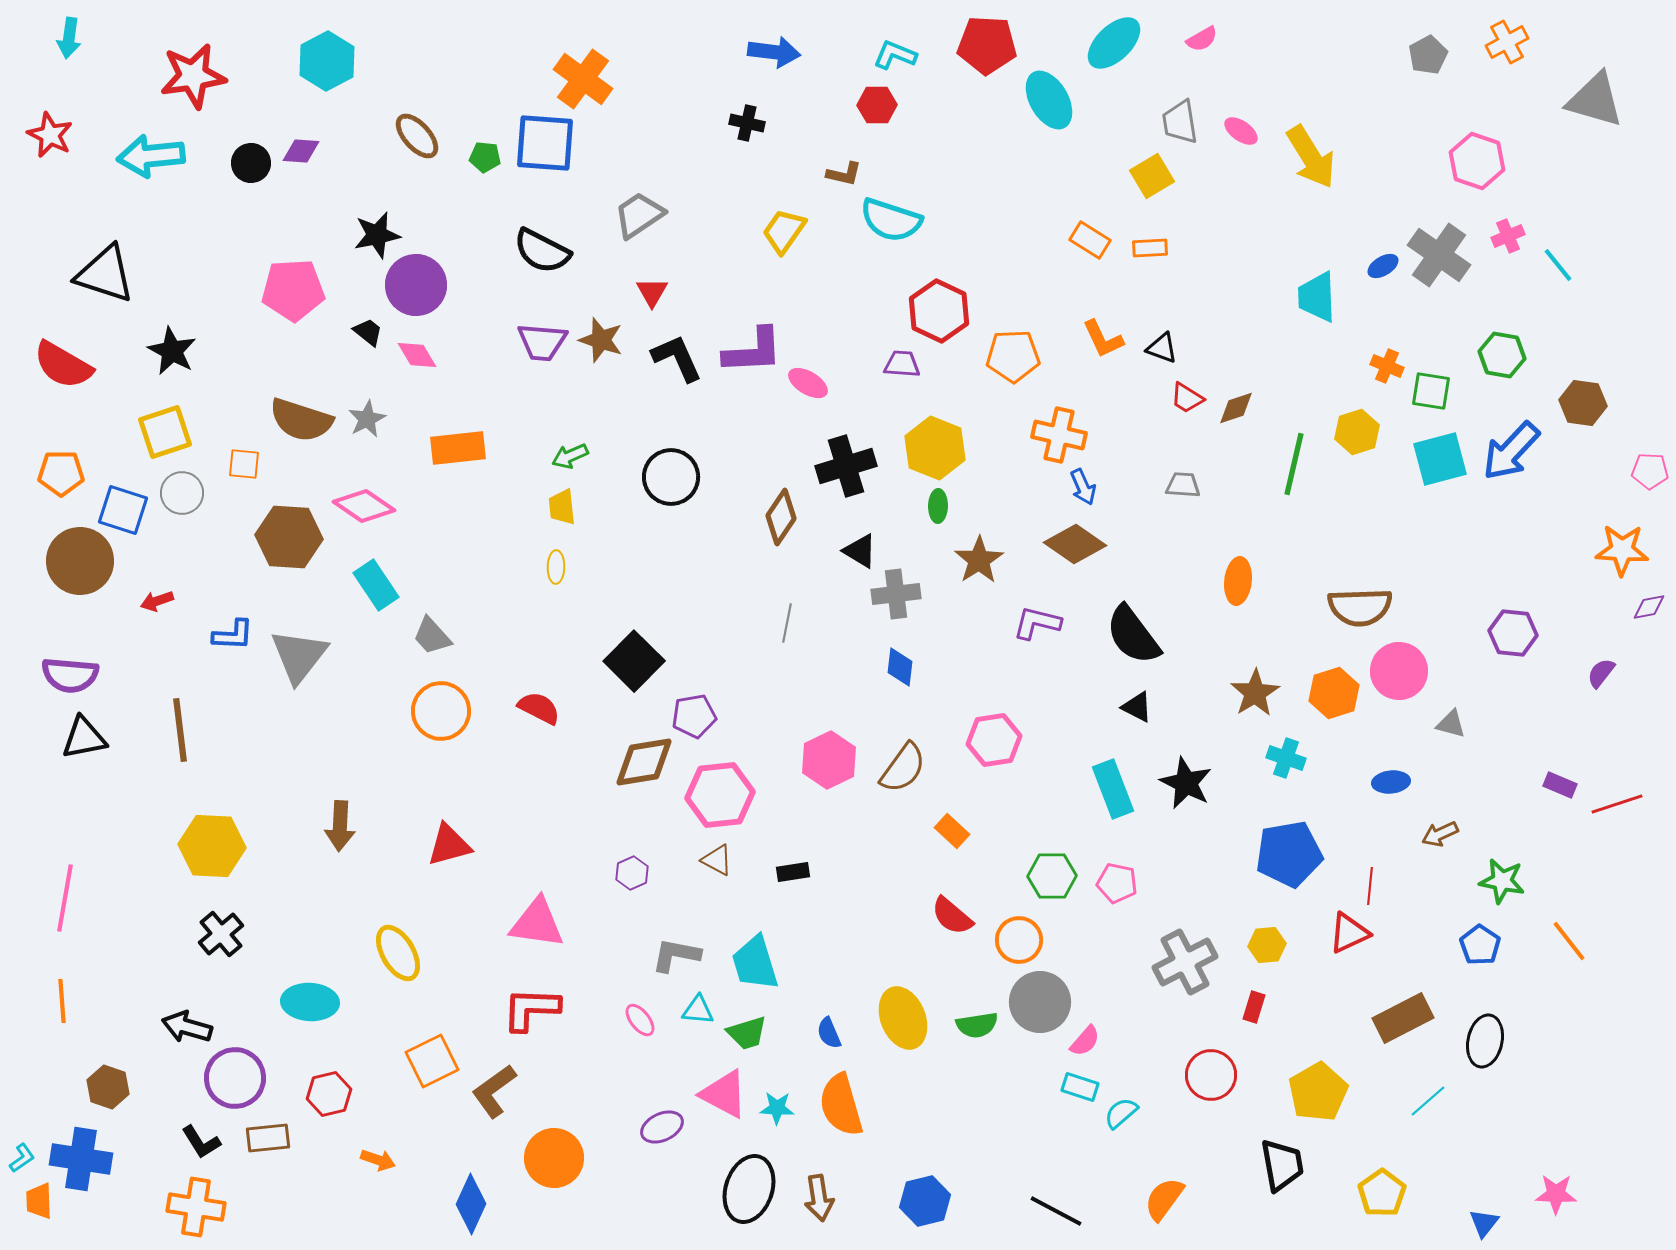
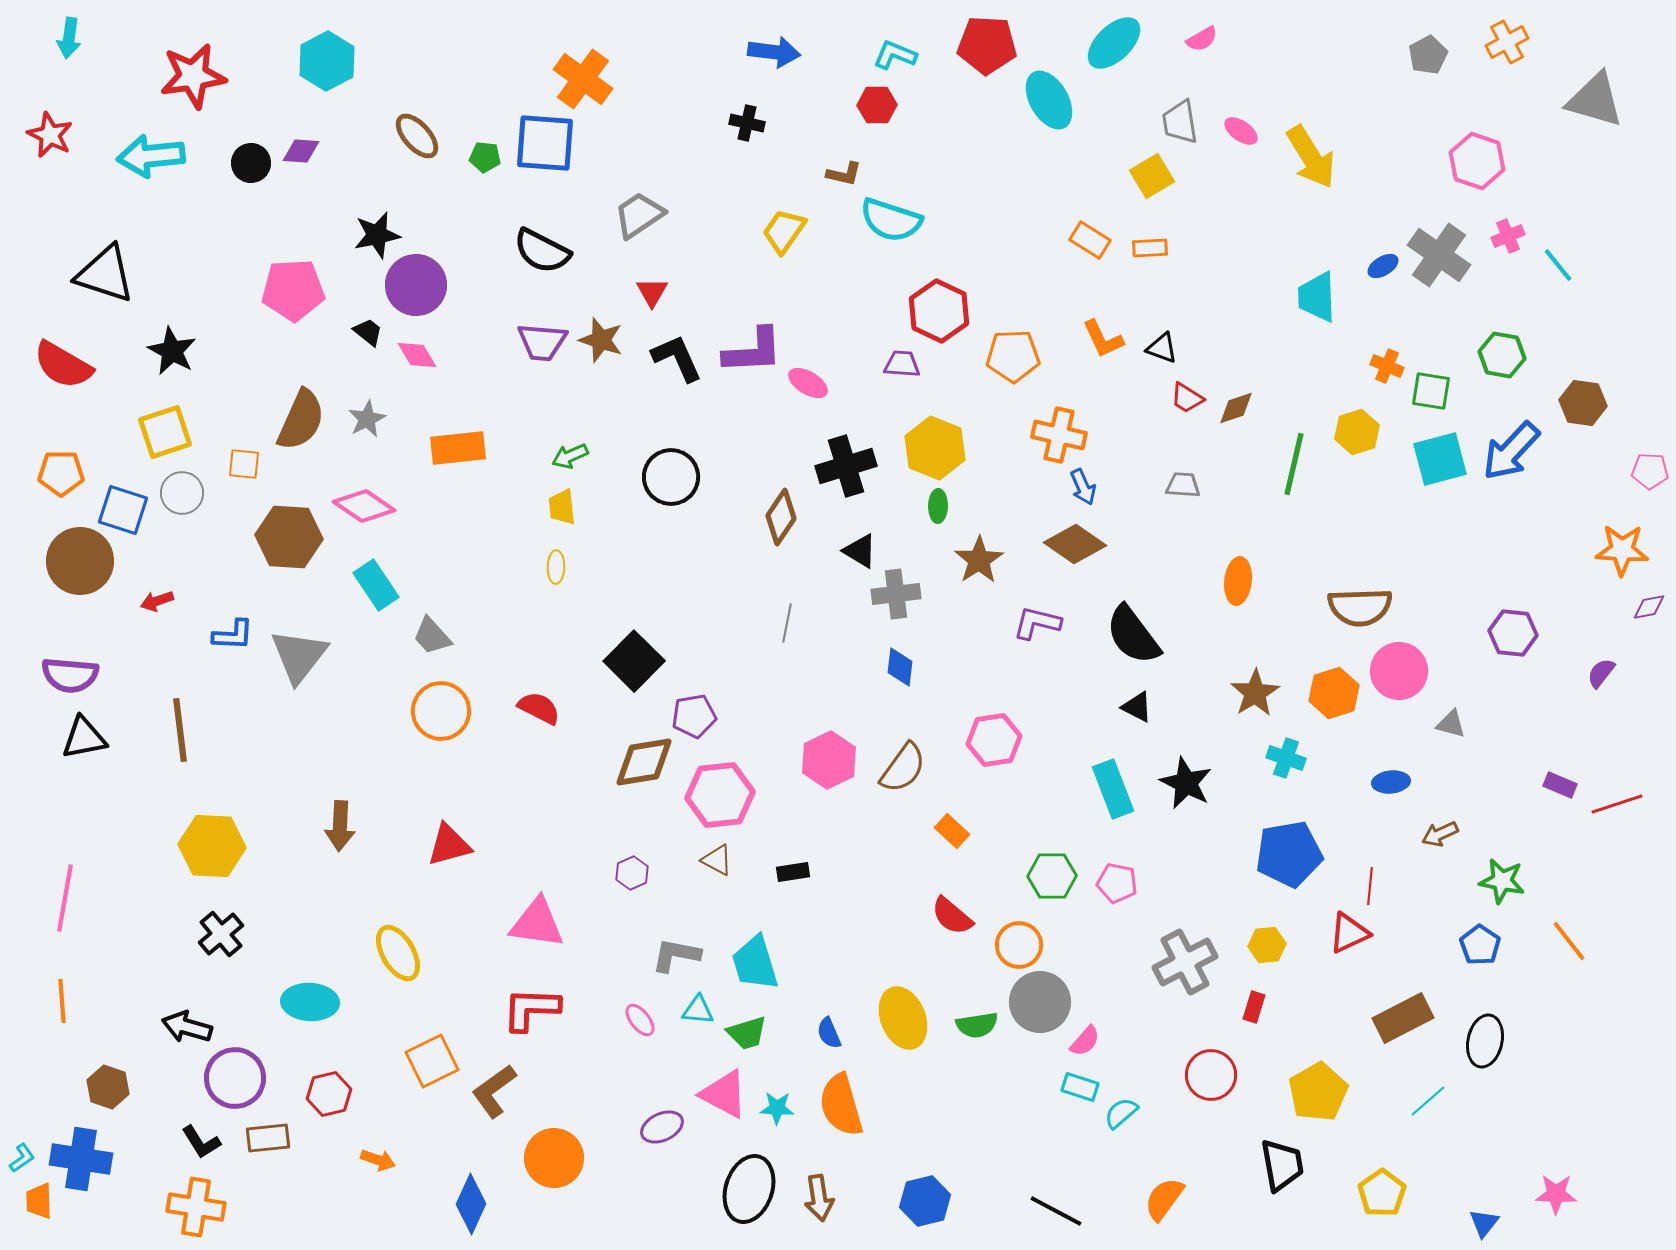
brown semicircle at (301, 420): rotated 84 degrees counterclockwise
orange circle at (1019, 940): moved 5 px down
